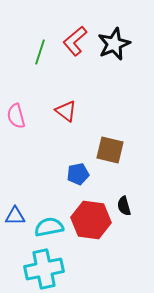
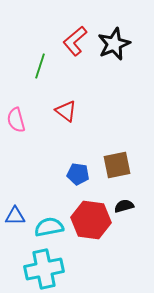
green line: moved 14 px down
pink semicircle: moved 4 px down
brown square: moved 7 px right, 15 px down; rotated 24 degrees counterclockwise
blue pentagon: rotated 20 degrees clockwise
black semicircle: rotated 90 degrees clockwise
